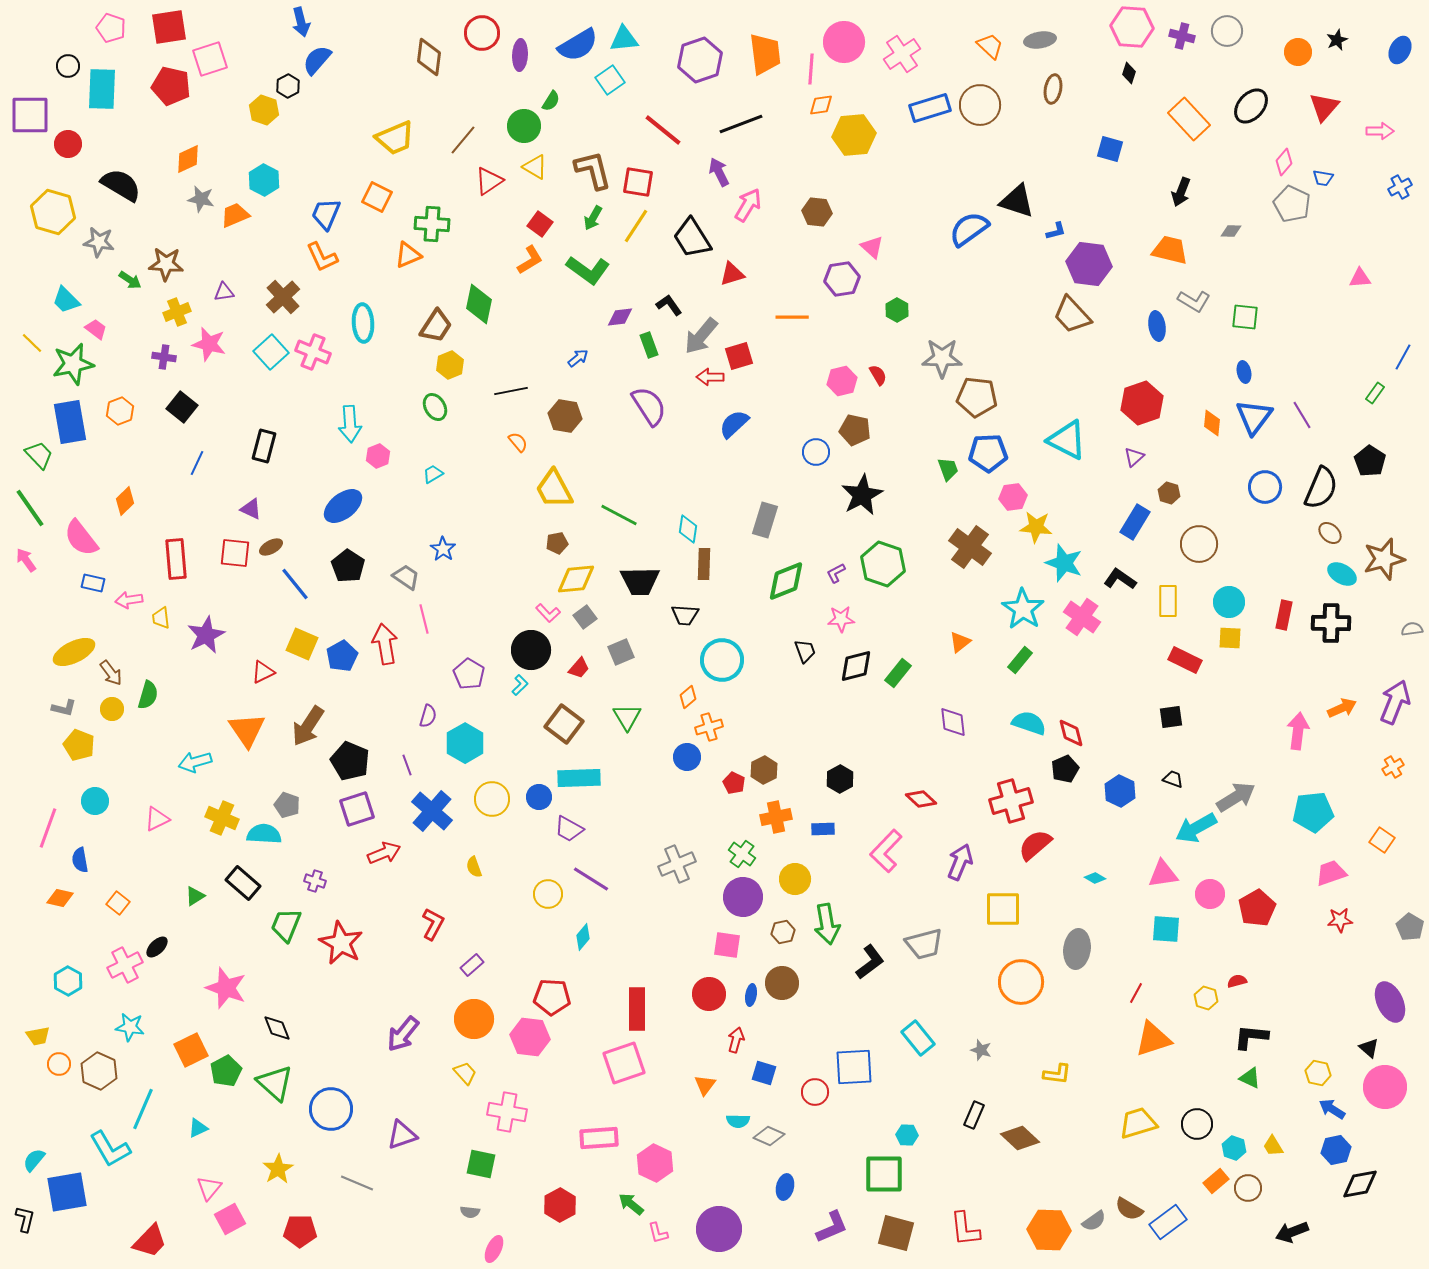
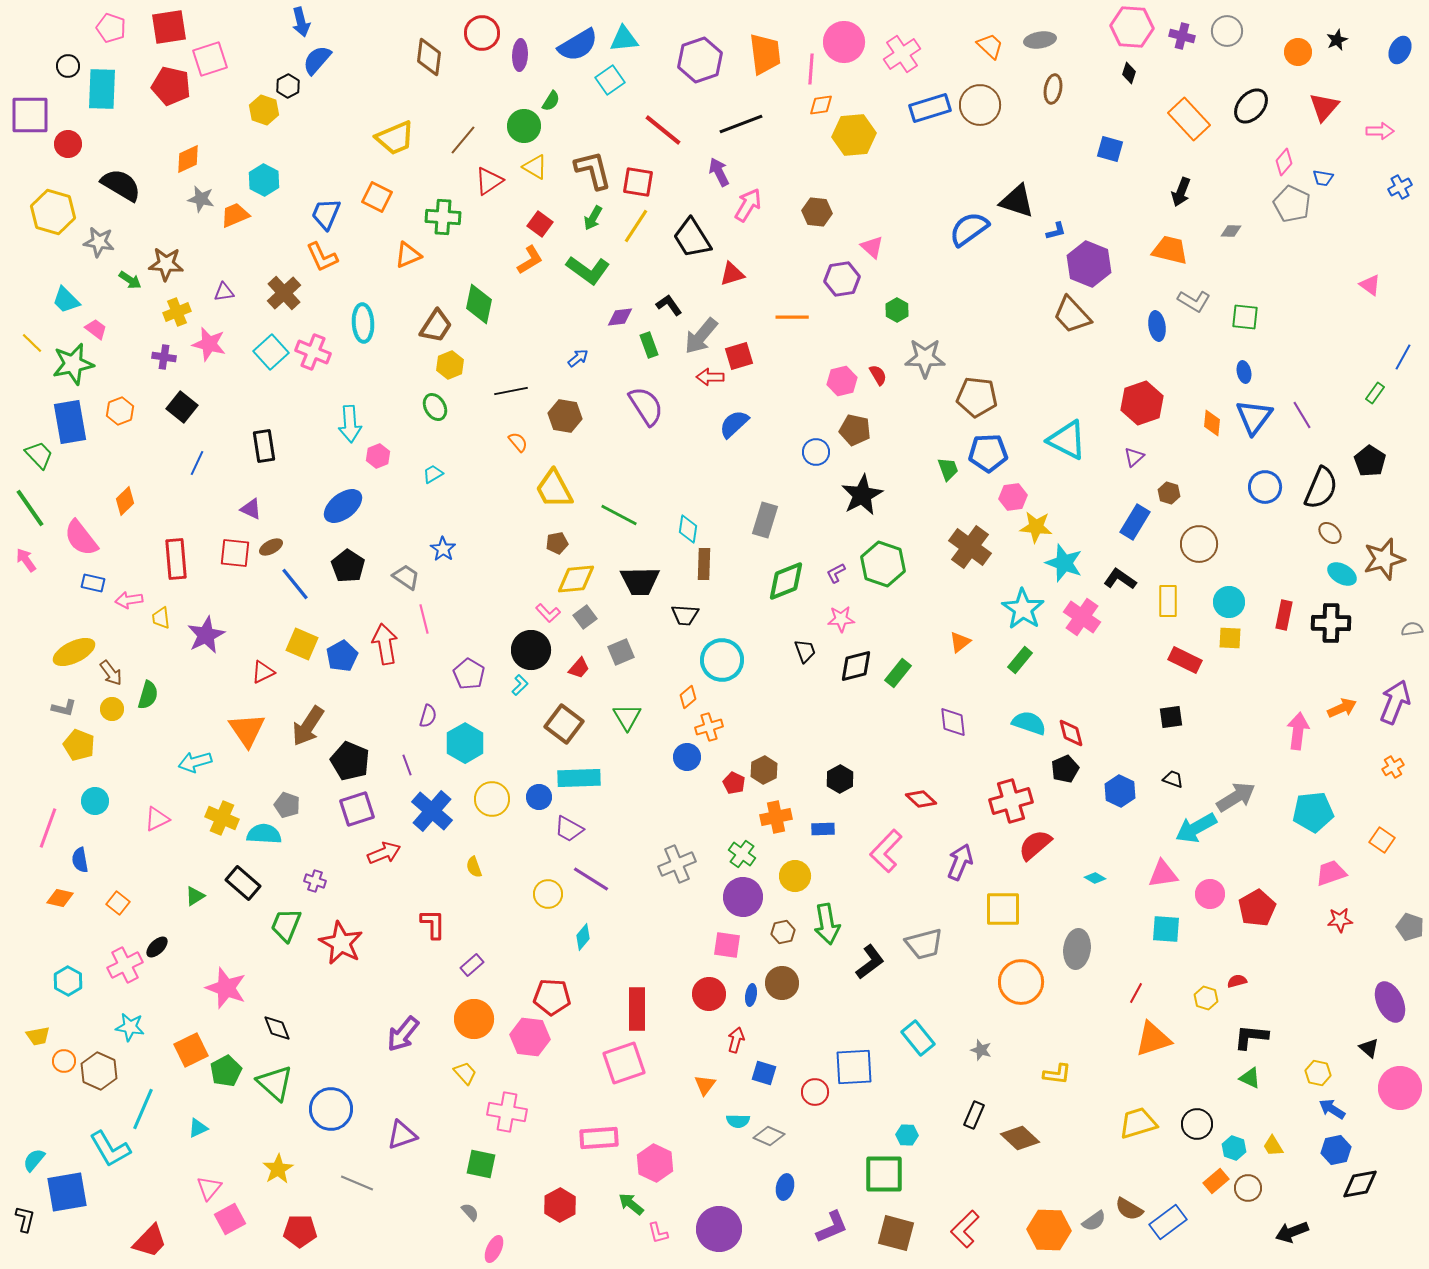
green cross at (432, 224): moved 11 px right, 7 px up
purple hexagon at (1089, 264): rotated 15 degrees clockwise
pink triangle at (1360, 278): moved 10 px right, 7 px down; rotated 40 degrees clockwise
brown cross at (283, 297): moved 1 px right, 4 px up
gray star at (942, 358): moved 17 px left
purple semicircle at (649, 406): moved 3 px left
black rectangle at (264, 446): rotated 24 degrees counterclockwise
yellow circle at (795, 879): moved 3 px up
red L-shape at (433, 924): rotated 28 degrees counterclockwise
gray pentagon at (1410, 927): rotated 12 degrees counterclockwise
orange circle at (59, 1064): moved 5 px right, 3 px up
pink circle at (1385, 1087): moved 15 px right, 1 px down
gray semicircle at (470, 1212): rotated 138 degrees counterclockwise
red L-shape at (965, 1229): rotated 51 degrees clockwise
